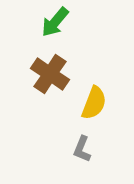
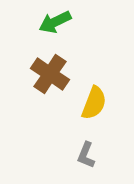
green arrow: rotated 24 degrees clockwise
gray L-shape: moved 4 px right, 6 px down
